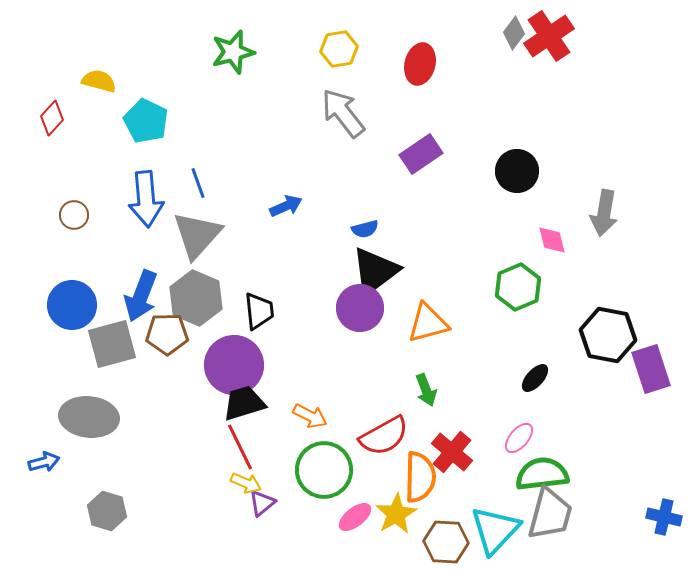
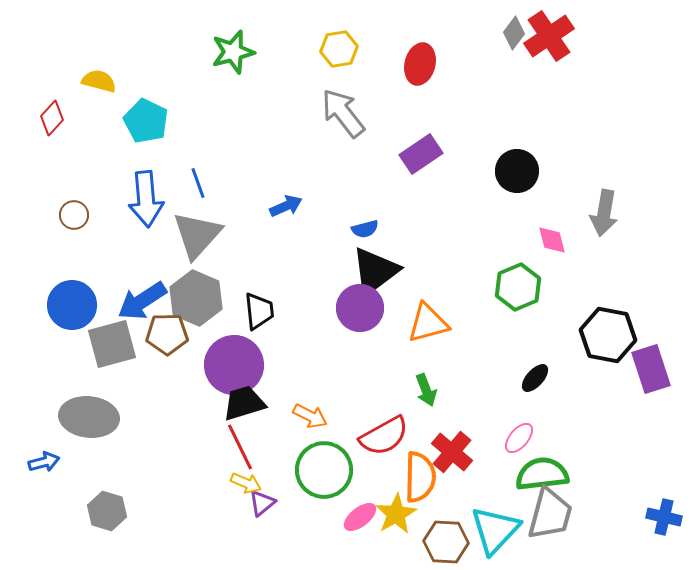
blue arrow at (141, 296): moved 1 px right, 5 px down; rotated 36 degrees clockwise
pink ellipse at (355, 517): moved 5 px right
